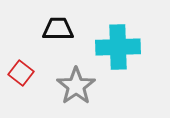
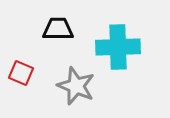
red square: rotated 15 degrees counterclockwise
gray star: rotated 15 degrees counterclockwise
